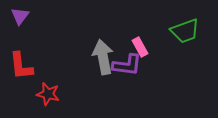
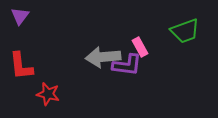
gray arrow: rotated 84 degrees counterclockwise
